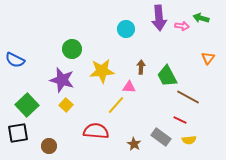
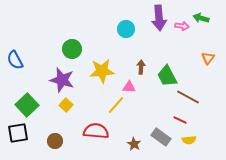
blue semicircle: rotated 36 degrees clockwise
brown circle: moved 6 px right, 5 px up
